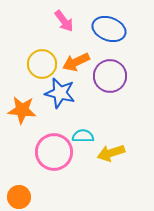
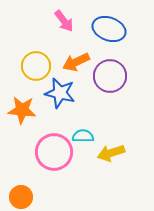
yellow circle: moved 6 px left, 2 px down
orange circle: moved 2 px right
